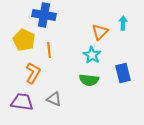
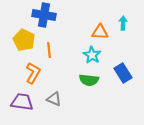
orange triangle: rotated 48 degrees clockwise
blue rectangle: rotated 18 degrees counterclockwise
